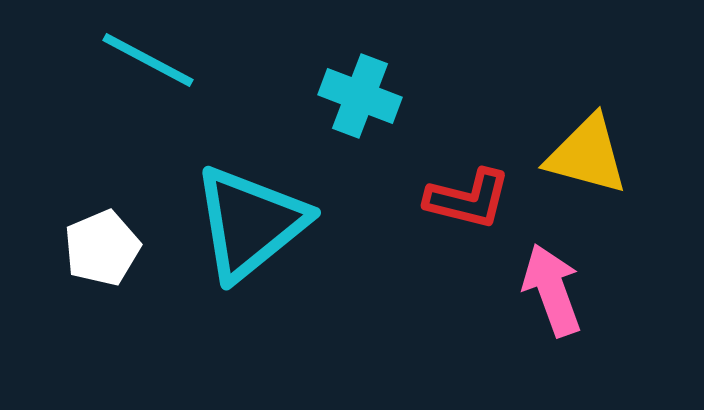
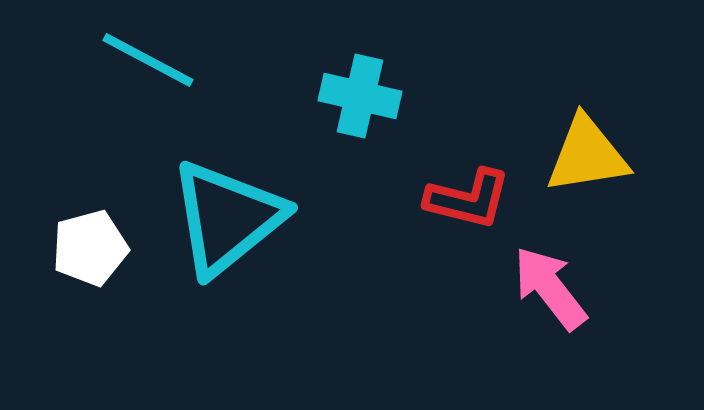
cyan cross: rotated 8 degrees counterclockwise
yellow triangle: rotated 24 degrees counterclockwise
cyan triangle: moved 23 px left, 5 px up
white pentagon: moved 12 px left; rotated 8 degrees clockwise
pink arrow: moved 2 px left, 2 px up; rotated 18 degrees counterclockwise
